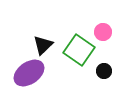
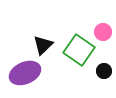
purple ellipse: moved 4 px left; rotated 12 degrees clockwise
